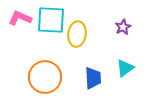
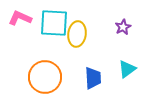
cyan square: moved 3 px right, 3 px down
cyan triangle: moved 2 px right, 1 px down
